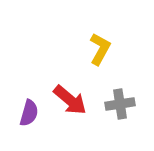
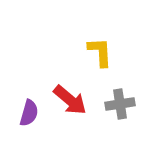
yellow L-shape: moved 3 px down; rotated 32 degrees counterclockwise
